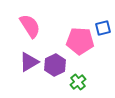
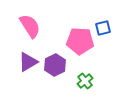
purple triangle: moved 1 px left
green cross: moved 7 px right, 1 px up
